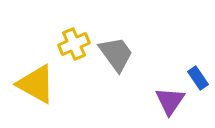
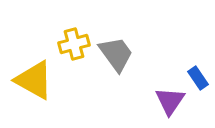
yellow cross: rotated 8 degrees clockwise
yellow triangle: moved 2 px left, 4 px up
